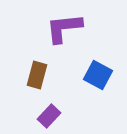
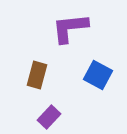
purple L-shape: moved 6 px right
purple rectangle: moved 1 px down
